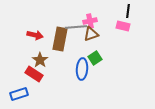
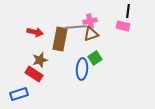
red arrow: moved 3 px up
brown star: rotated 21 degrees clockwise
